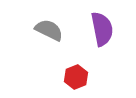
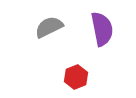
gray semicircle: moved 3 px up; rotated 52 degrees counterclockwise
